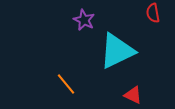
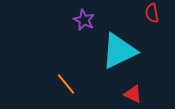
red semicircle: moved 1 px left
cyan triangle: moved 2 px right
red triangle: moved 1 px up
